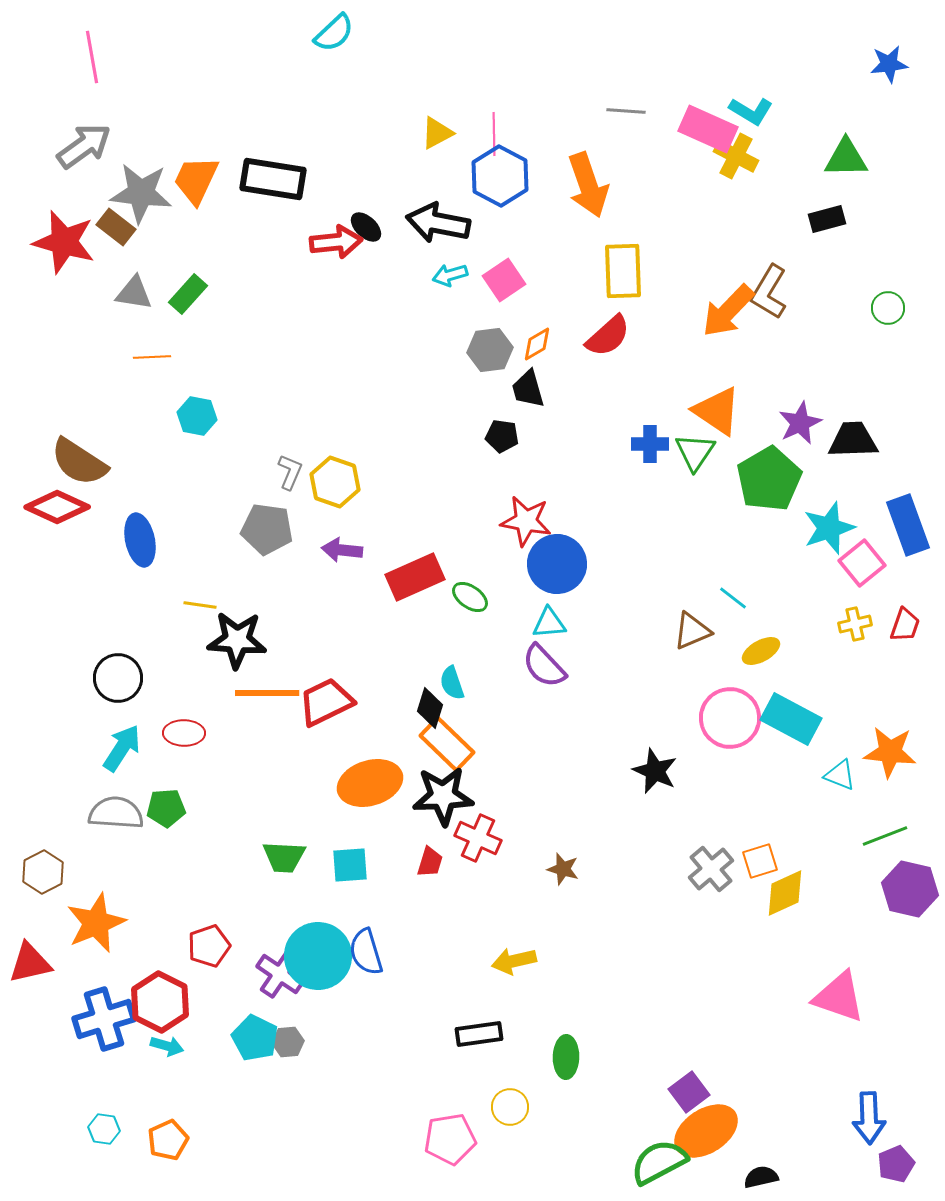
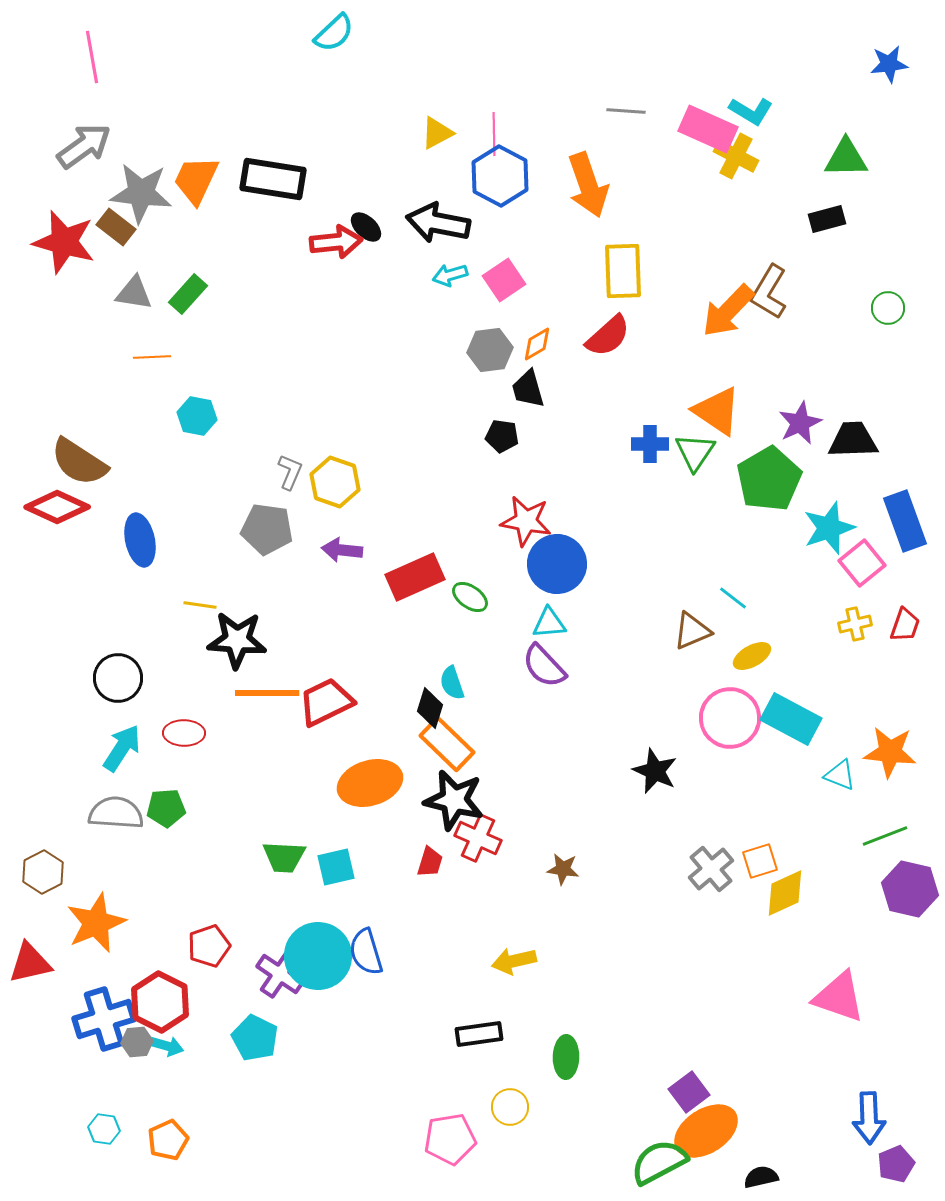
blue rectangle at (908, 525): moved 3 px left, 4 px up
yellow ellipse at (761, 651): moved 9 px left, 5 px down
black star at (443, 796): moved 11 px right, 4 px down; rotated 16 degrees clockwise
cyan square at (350, 865): moved 14 px left, 2 px down; rotated 9 degrees counterclockwise
brown star at (563, 869): rotated 8 degrees counterclockwise
gray hexagon at (288, 1042): moved 151 px left
